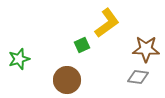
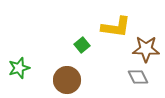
yellow L-shape: moved 9 px right, 4 px down; rotated 44 degrees clockwise
green square: rotated 14 degrees counterclockwise
green star: moved 9 px down
gray diamond: rotated 55 degrees clockwise
